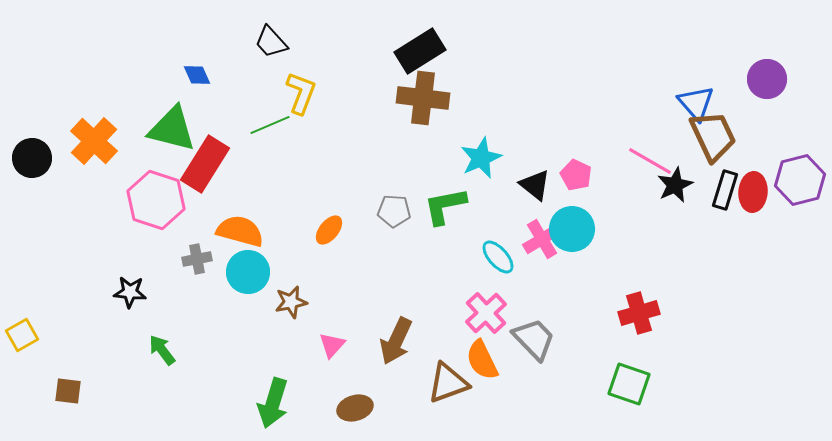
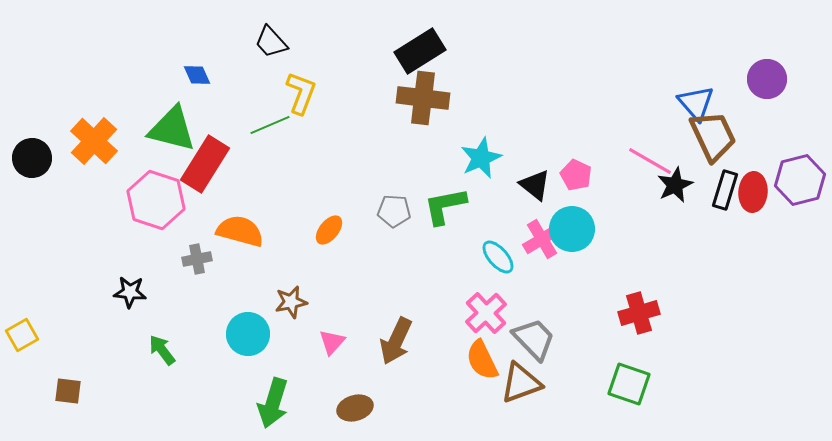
cyan circle at (248, 272): moved 62 px down
pink triangle at (332, 345): moved 3 px up
brown triangle at (448, 383): moved 73 px right
